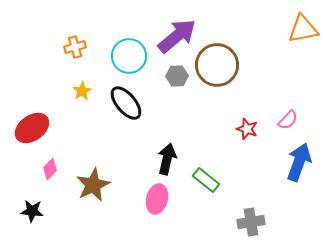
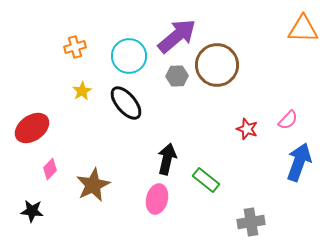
orange triangle: rotated 12 degrees clockwise
